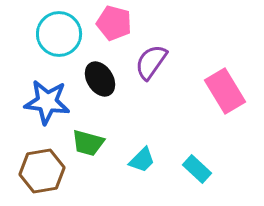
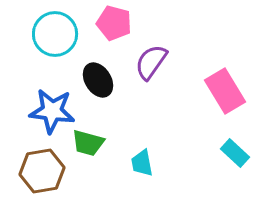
cyan circle: moved 4 px left
black ellipse: moved 2 px left, 1 px down
blue star: moved 5 px right, 9 px down
cyan trapezoid: moved 3 px down; rotated 124 degrees clockwise
cyan rectangle: moved 38 px right, 16 px up
